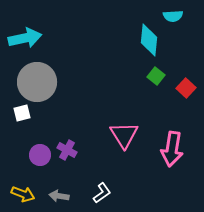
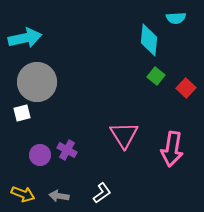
cyan semicircle: moved 3 px right, 2 px down
